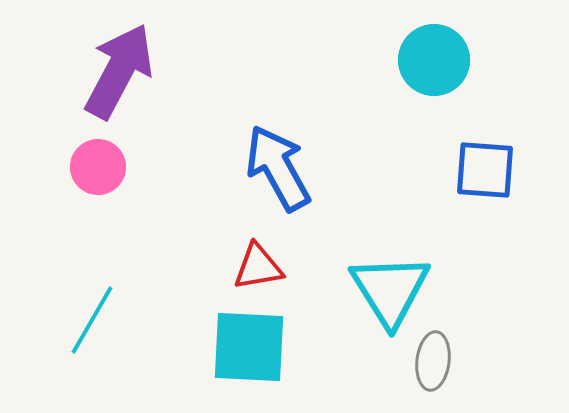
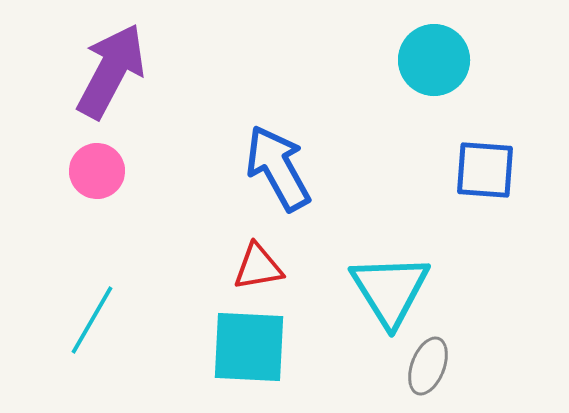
purple arrow: moved 8 px left
pink circle: moved 1 px left, 4 px down
gray ellipse: moved 5 px left, 5 px down; rotated 14 degrees clockwise
